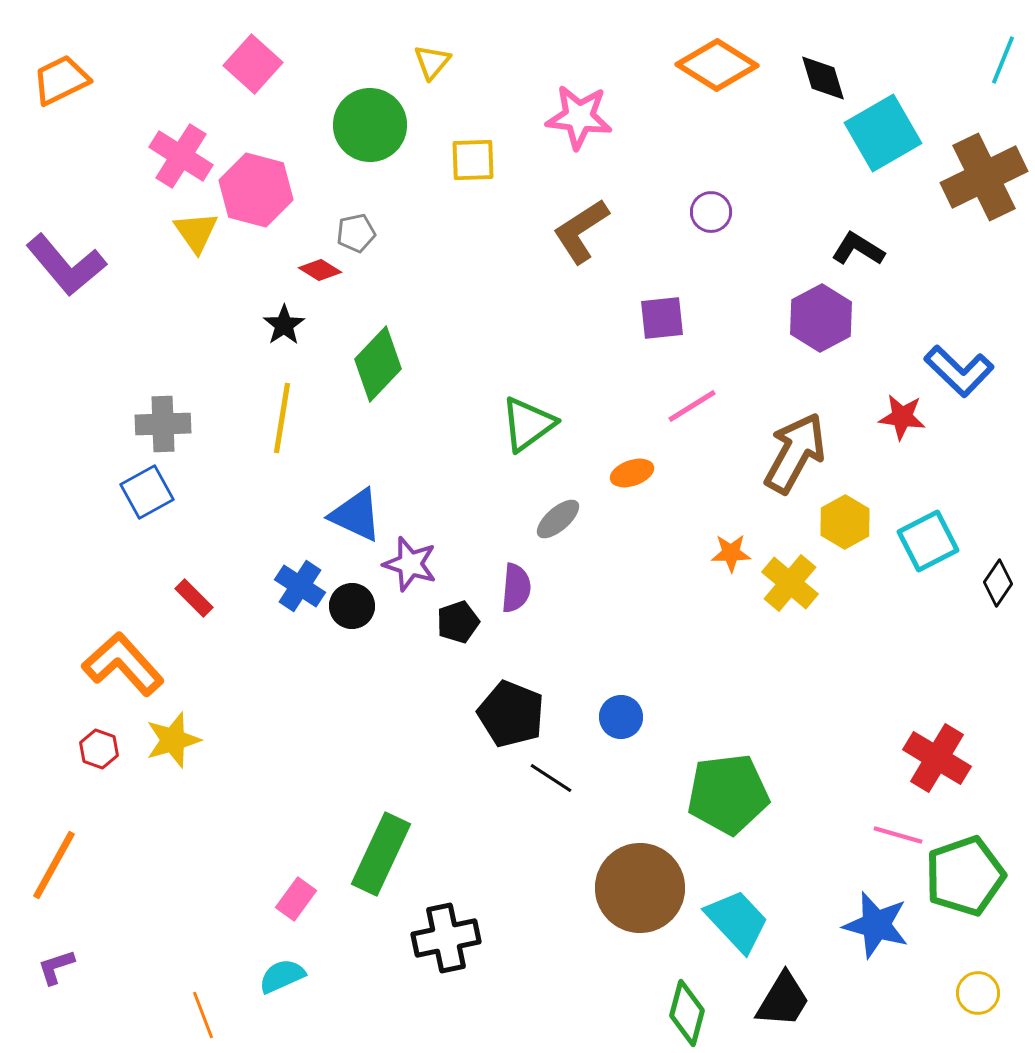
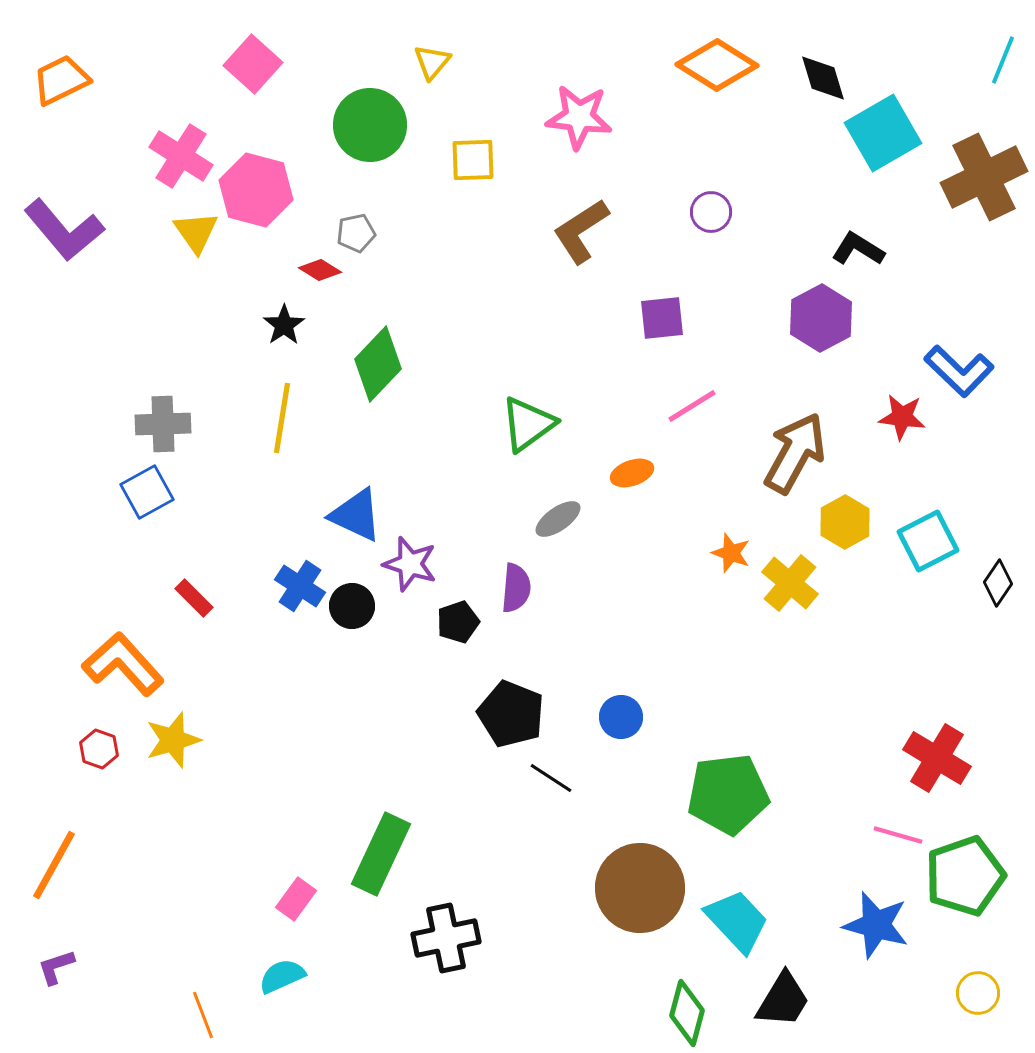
purple L-shape at (66, 265): moved 2 px left, 35 px up
gray ellipse at (558, 519): rotated 6 degrees clockwise
orange star at (731, 553): rotated 21 degrees clockwise
